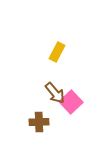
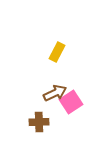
brown arrow: rotated 75 degrees counterclockwise
pink square: rotated 10 degrees clockwise
